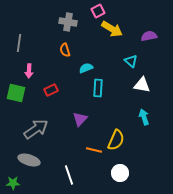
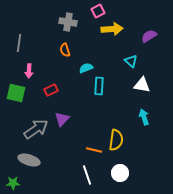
yellow arrow: rotated 35 degrees counterclockwise
purple semicircle: rotated 21 degrees counterclockwise
cyan rectangle: moved 1 px right, 2 px up
purple triangle: moved 18 px left
yellow semicircle: rotated 15 degrees counterclockwise
white line: moved 18 px right
